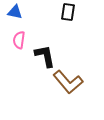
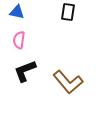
blue triangle: moved 2 px right
black L-shape: moved 20 px left, 15 px down; rotated 100 degrees counterclockwise
